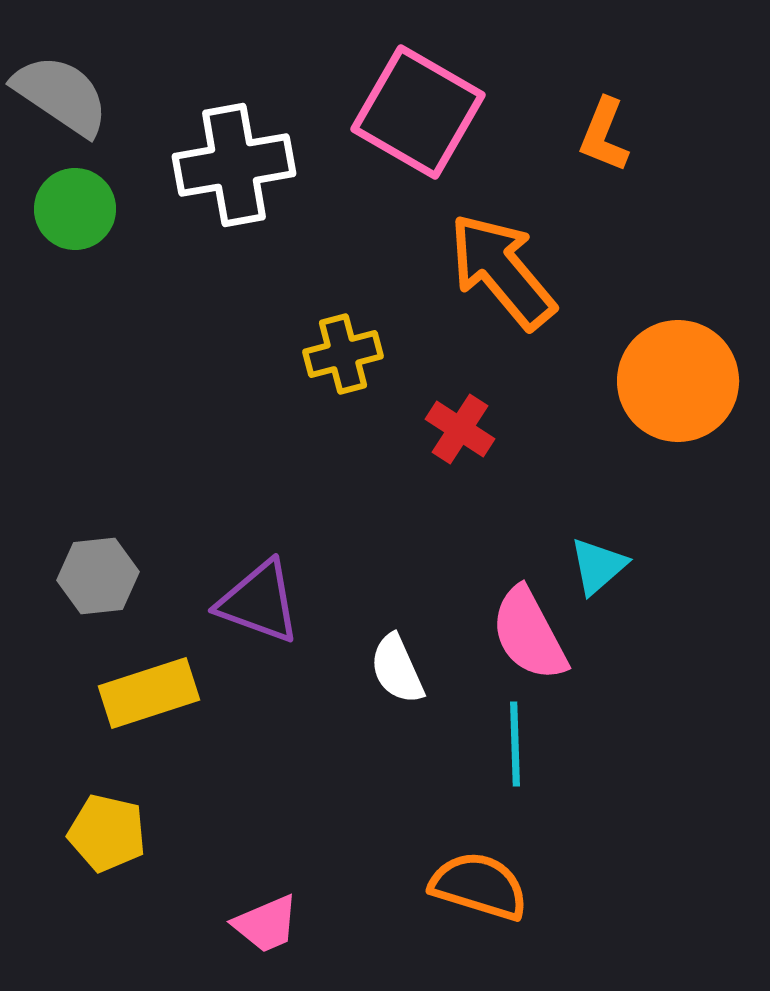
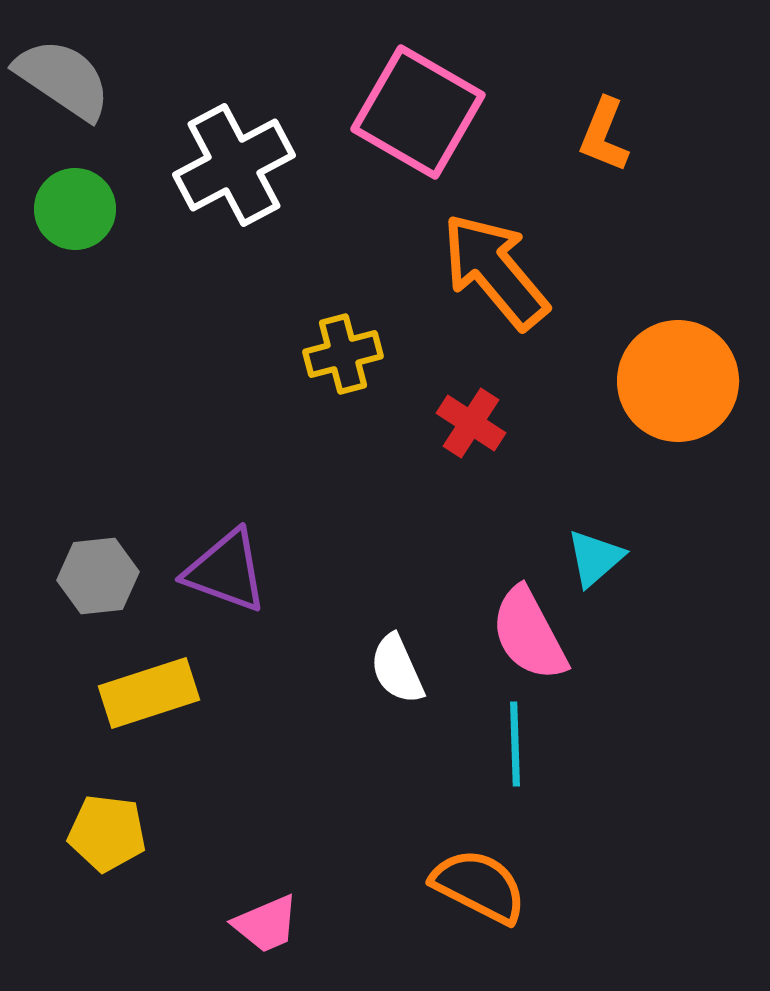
gray semicircle: moved 2 px right, 16 px up
white cross: rotated 18 degrees counterclockwise
orange arrow: moved 7 px left
red cross: moved 11 px right, 6 px up
cyan triangle: moved 3 px left, 8 px up
purple triangle: moved 33 px left, 31 px up
yellow pentagon: rotated 6 degrees counterclockwise
orange semicircle: rotated 10 degrees clockwise
